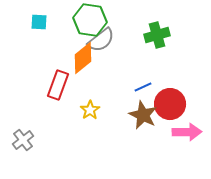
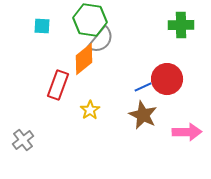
cyan square: moved 3 px right, 4 px down
green cross: moved 24 px right, 10 px up; rotated 15 degrees clockwise
gray semicircle: rotated 12 degrees counterclockwise
orange diamond: moved 1 px right, 1 px down
red circle: moved 3 px left, 25 px up
